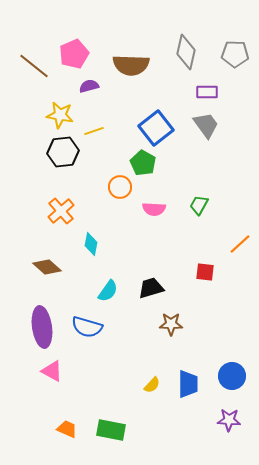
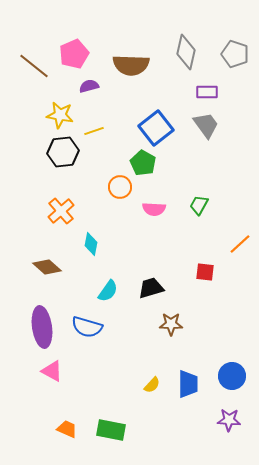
gray pentagon: rotated 16 degrees clockwise
